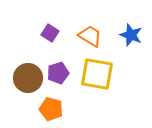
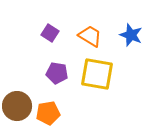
purple pentagon: moved 1 px left; rotated 25 degrees clockwise
brown circle: moved 11 px left, 28 px down
orange pentagon: moved 3 px left, 4 px down; rotated 25 degrees counterclockwise
